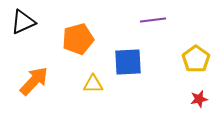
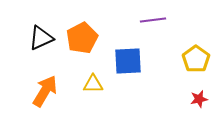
black triangle: moved 18 px right, 16 px down
orange pentagon: moved 4 px right, 1 px up; rotated 12 degrees counterclockwise
blue square: moved 1 px up
orange arrow: moved 11 px right, 10 px down; rotated 12 degrees counterclockwise
